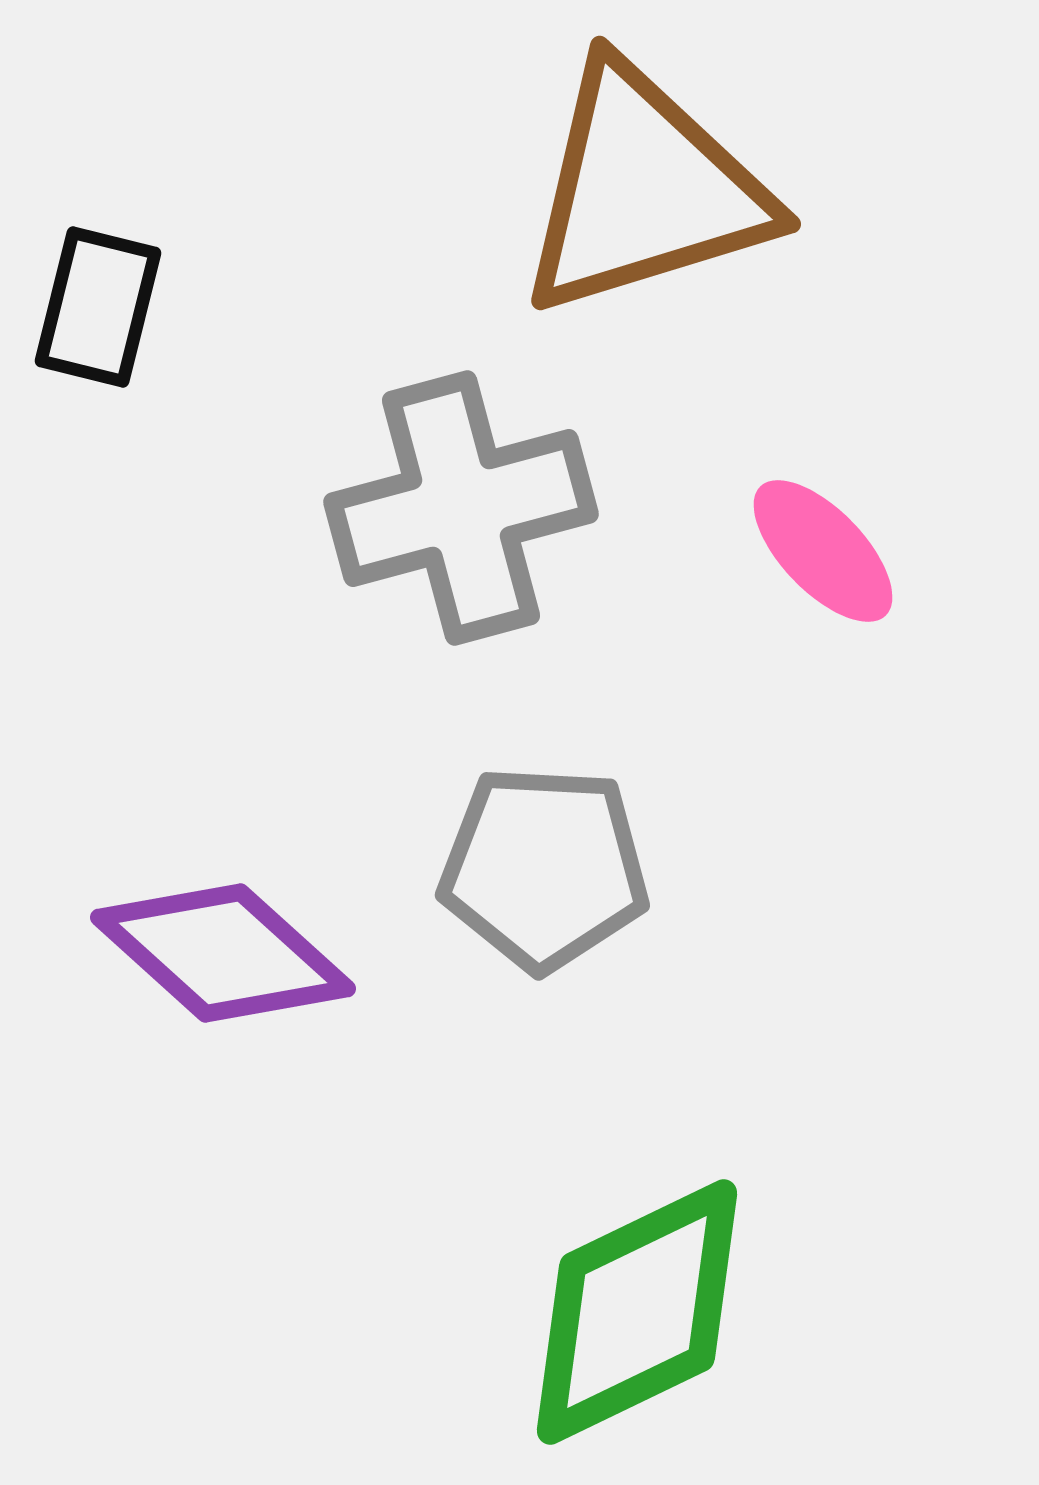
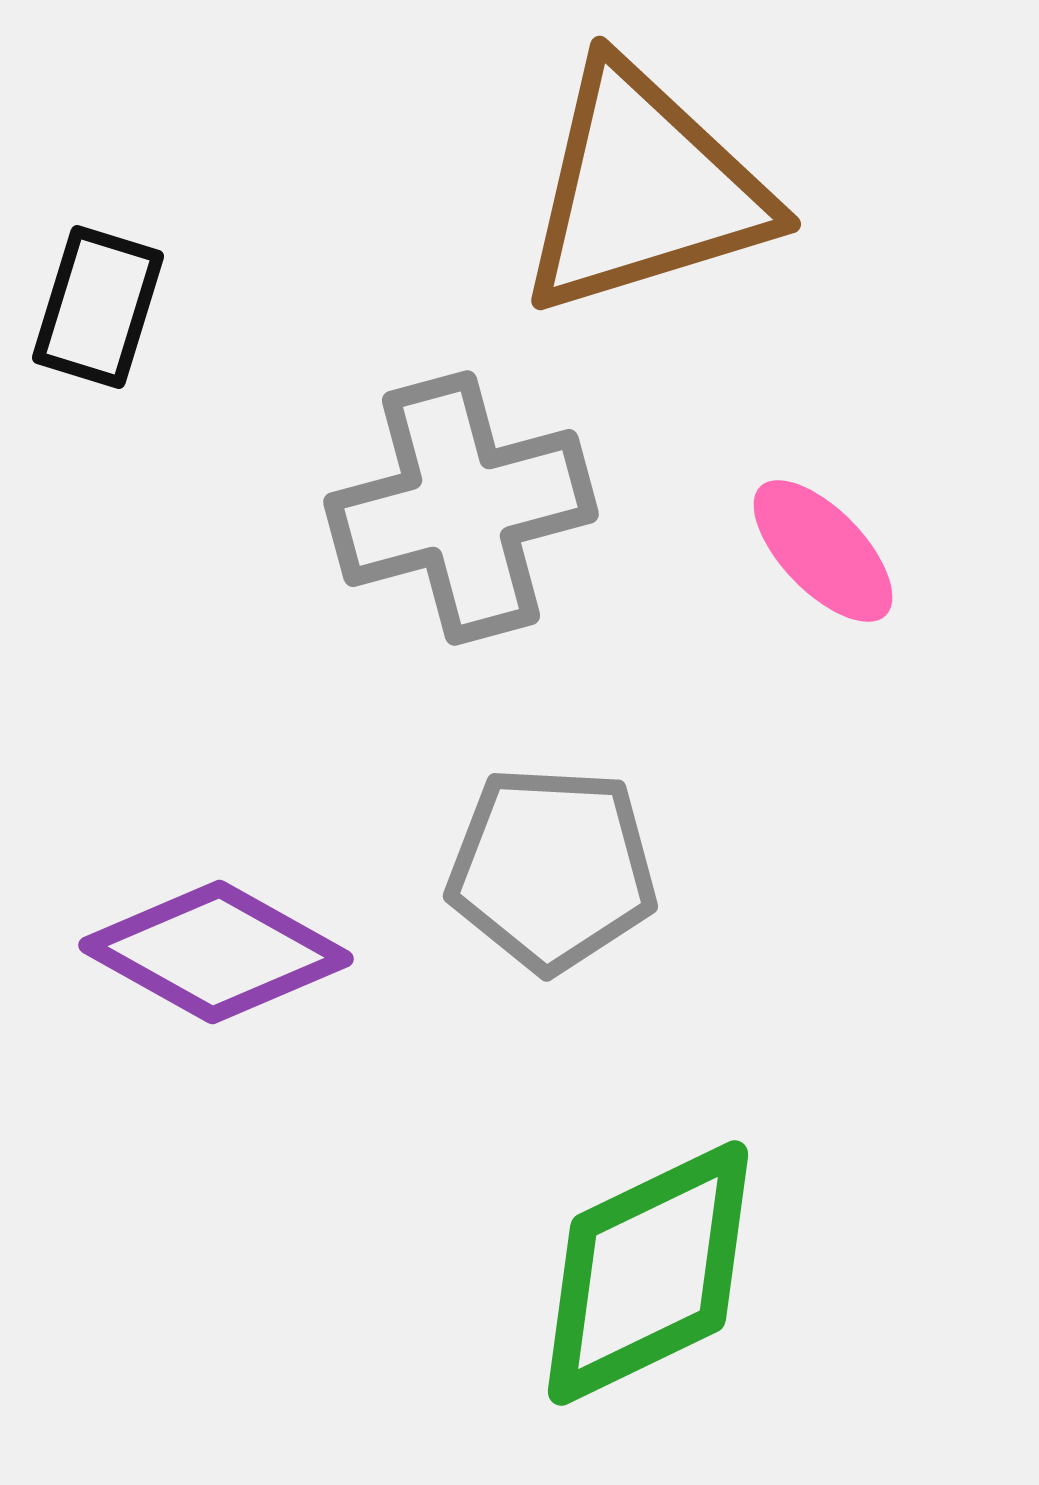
black rectangle: rotated 3 degrees clockwise
gray pentagon: moved 8 px right, 1 px down
purple diamond: moved 7 px left, 1 px up; rotated 13 degrees counterclockwise
green diamond: moved 11 px right, 39 px up
